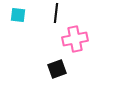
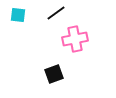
black line: rotated 48 degrees clockwise
black square: moved 3 px left, 5 px down
